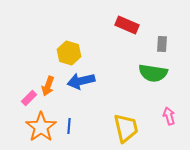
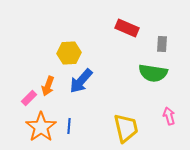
red rectangle: moved 3 px down
yellow hexagon: rotated 20 degrees counterclockwise
blue arrow: rotated 36 degrees counterclockwise
